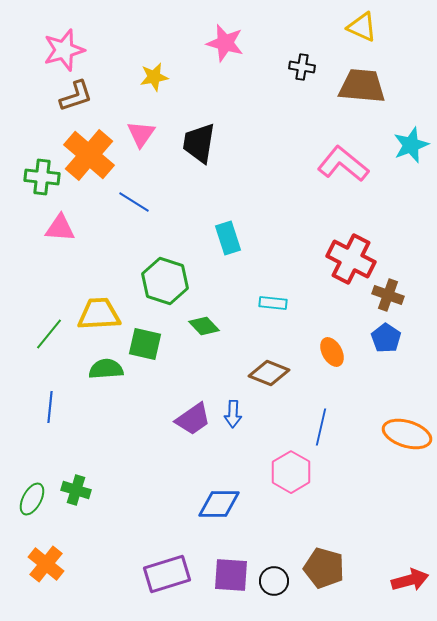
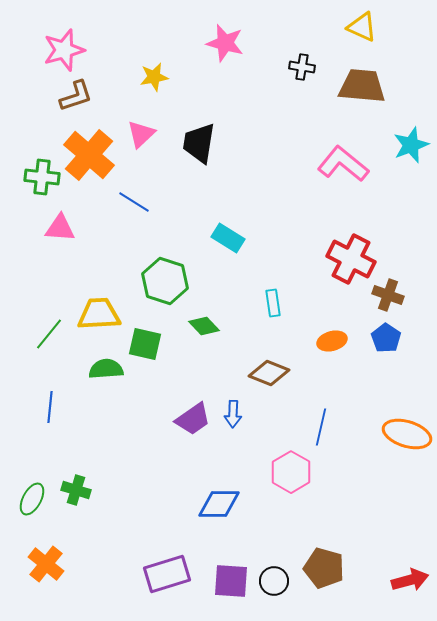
pink triangle at (141, 134): rotated 12 degrees clockwise
cyan rectangle at (228, 238): rotated 40 degrees counterclockwise
cyan rectangle at (273, 303): rotated 76 degrees clockwise
orange ellipse at (332, 352): moved 11 px up; rotated 76 degrees counterclockwise
purple square at (231, 575): moved 6 px down
